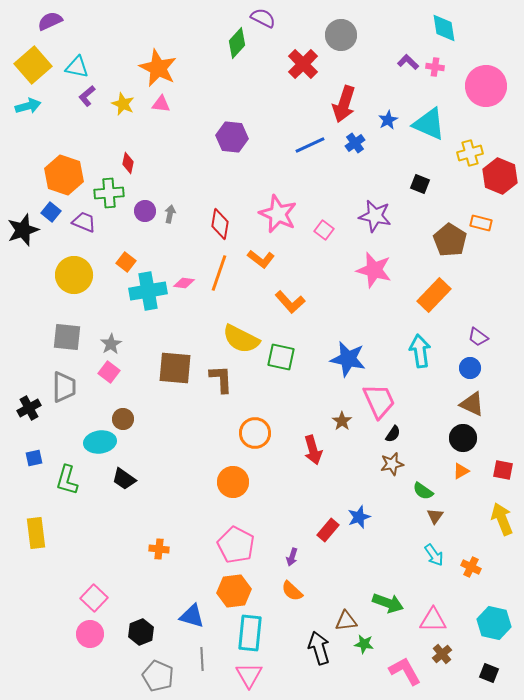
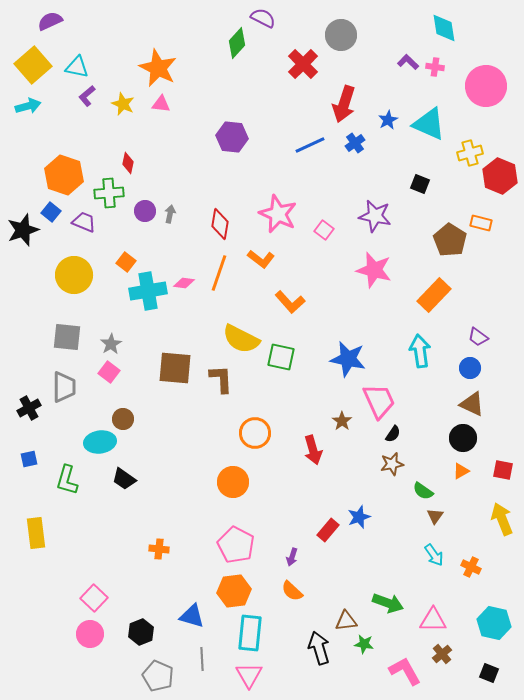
blue square at (34, 458): moved 5 px left, 1 px down
